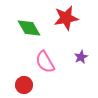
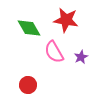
red star: moved 2 px down; rotated 20 degrees clockwise
pink semicircle: moved 9 px right, 10 px up
red circle: moved 4 px right
